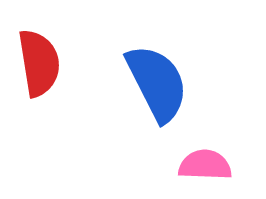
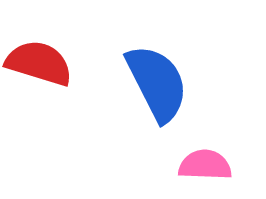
red semicircle: rotated 64 degrees counterclockwise
